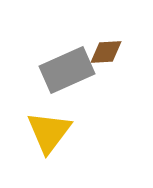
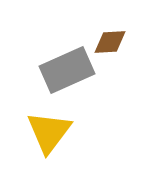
brown diamond: moved 4 px right, 10 px up
